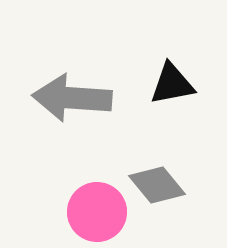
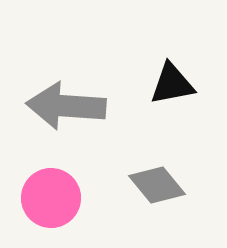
gray arrow: moved 6 px left, 8 px down
pink circle: moved 46 px left, 14 px up
